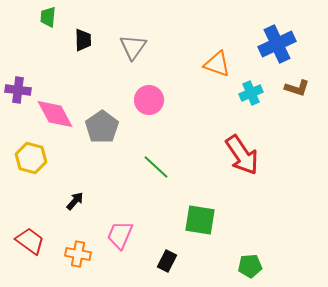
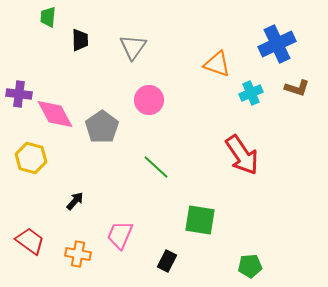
black trapezoid: moved 3 px left
purple cross: moved 1 px right, 4 px down
